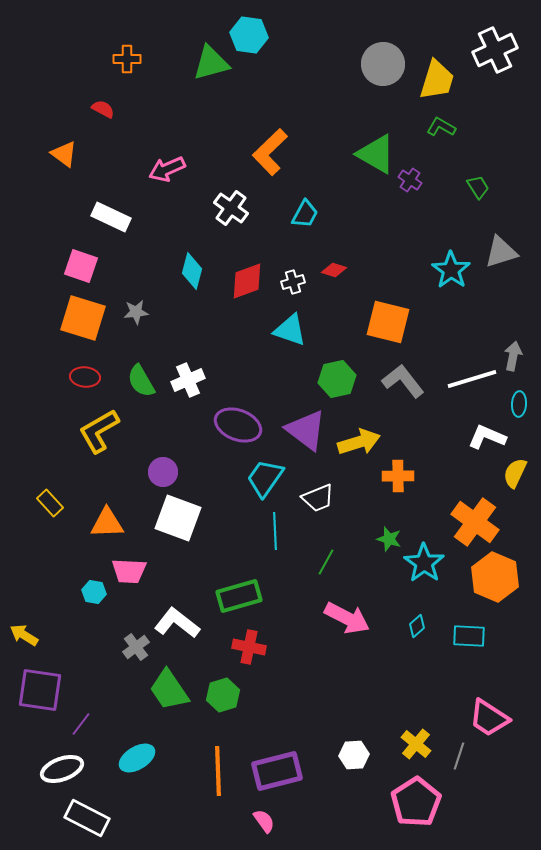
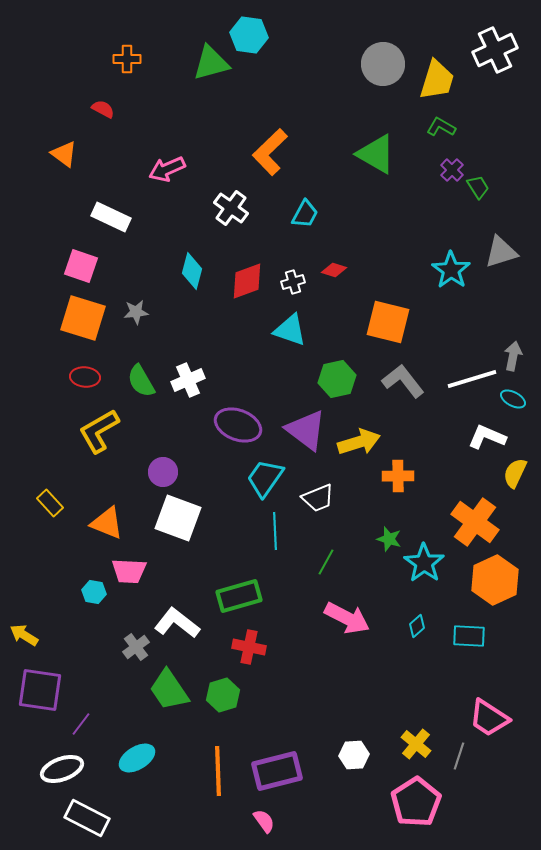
purple cross at (410, 180): moved 42 px right, 10 px up; rotated 10 degrees clockwise
cyan ellipse at (519, 404): moved 6 px left, 5 px up; rotated 65 degrees counterclockwise
orange triangle at (107, 523): rotated 24 degrees clockwise
orange hexagon at (495, 577): moved 3 px down; rotated 12 degrees clockwise
